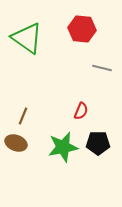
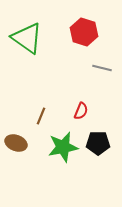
red hexagon: moved 2 px right, 3 px down; rotated 12 degrees clockwise
brown line: moved 18 px right
